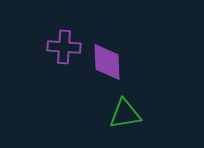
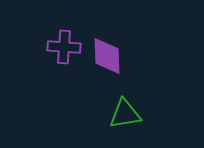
purple diamond: moved 6 px up
